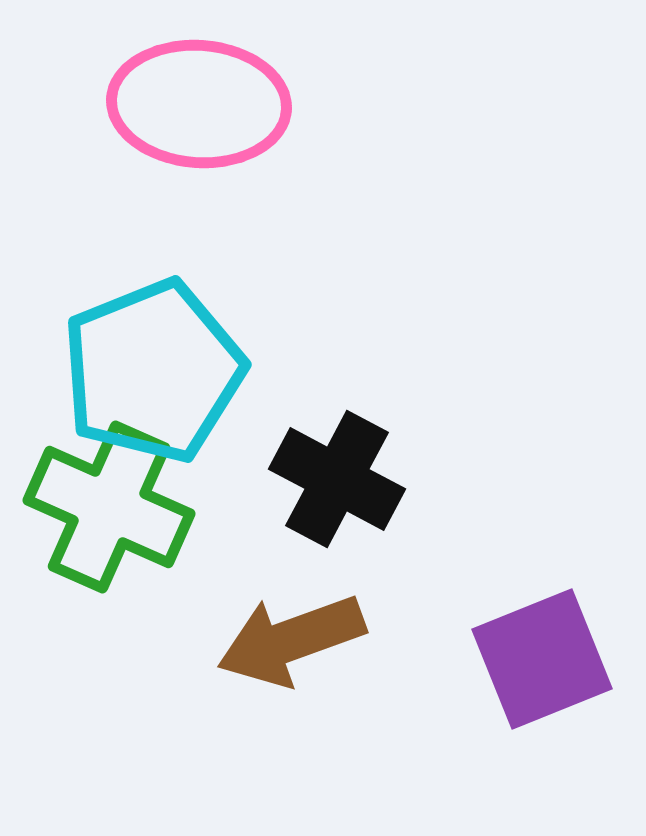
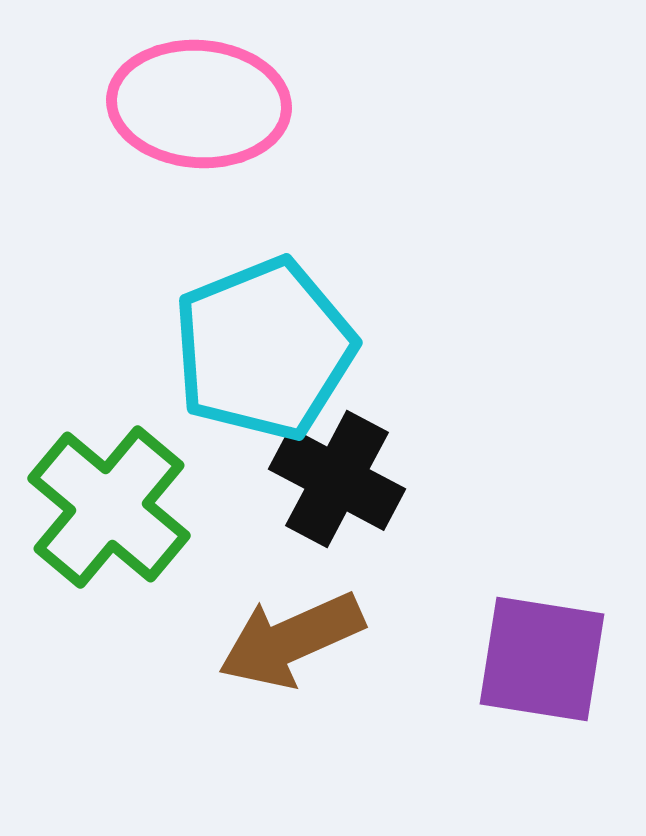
cyan pentagon: moved 111 px right, 22 px up
green cross: rotated 16 degrees clockwise
brown arrow: rotated 4 degrees counterclockwise
purple square: rotated 31 degrees clockwise
